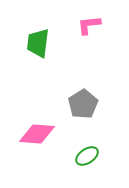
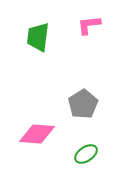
green trapezoid: moved 6 px up
green ellipse: moved 1 px left, 2 px up
